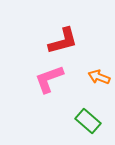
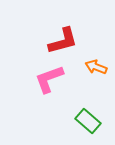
orange arrow: moved 3 px left, 10 px up
